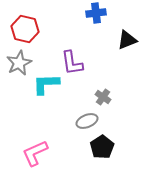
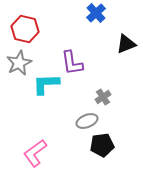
blue cross: rotated 36 degrees counterclockwise
black triangle: moved 1 px left, 4 px down
gray cross: rotated 21 degrees clockwise
black pentagon: moved 2 px up; rotated 25 degrees clockwise
pink L-shape: rotated 12 degrees counterclockwise
